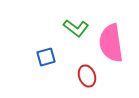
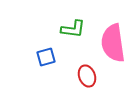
green L-shape: moved 3 px left, 1 px down; rotated 30 degrees counterclockwise
pink semicircle: moved 2 px right
